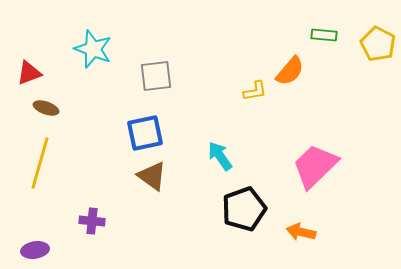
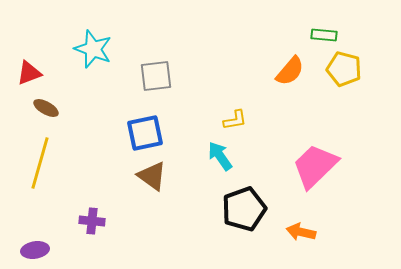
yellow pentagon: moved 34 px left, 25 px down; rotated 12 degrees counterclockwise
yellow L-shape: moved 20 px left, 29 px down
brown ellipse: rotated 10 degrees clockwise
